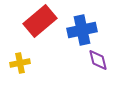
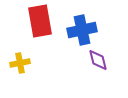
red rectangle: rotated 60 degrees counterclockwise
